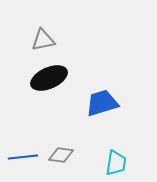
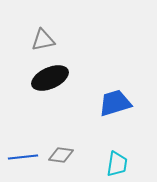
black ellipse: moved 1 px right
blue trapezoid: moved 13 px right
cyan trapezoid: moved 1 px right, 1 px down
